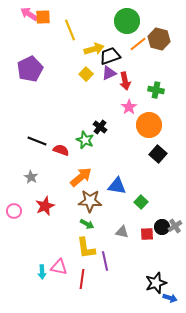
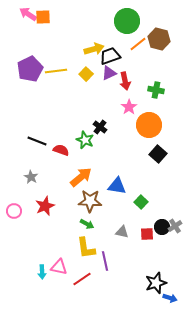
pink arrow: moved 1 px left
yellow line: moved 14 px left, 41 px down; rotated 75 degrees counterclockwise
red line: rotated 48 degrees clockwise
